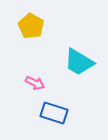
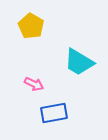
pink arrow: moved 1 px left, 1 px down
blue rectangle: rotated 28 degrees counterclockwise
